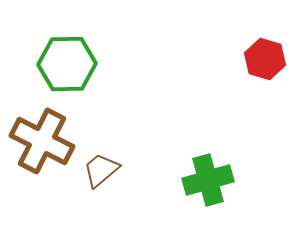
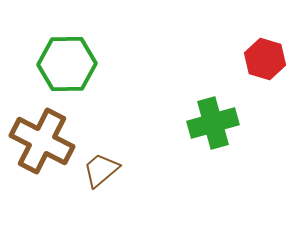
green cross: moved 5 px right, 57 px up
